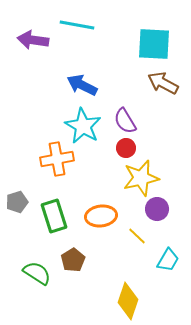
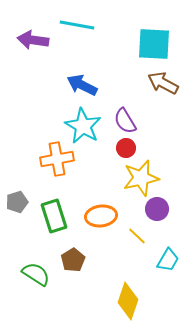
green semicircle: moved 1 px left, 1 px down
